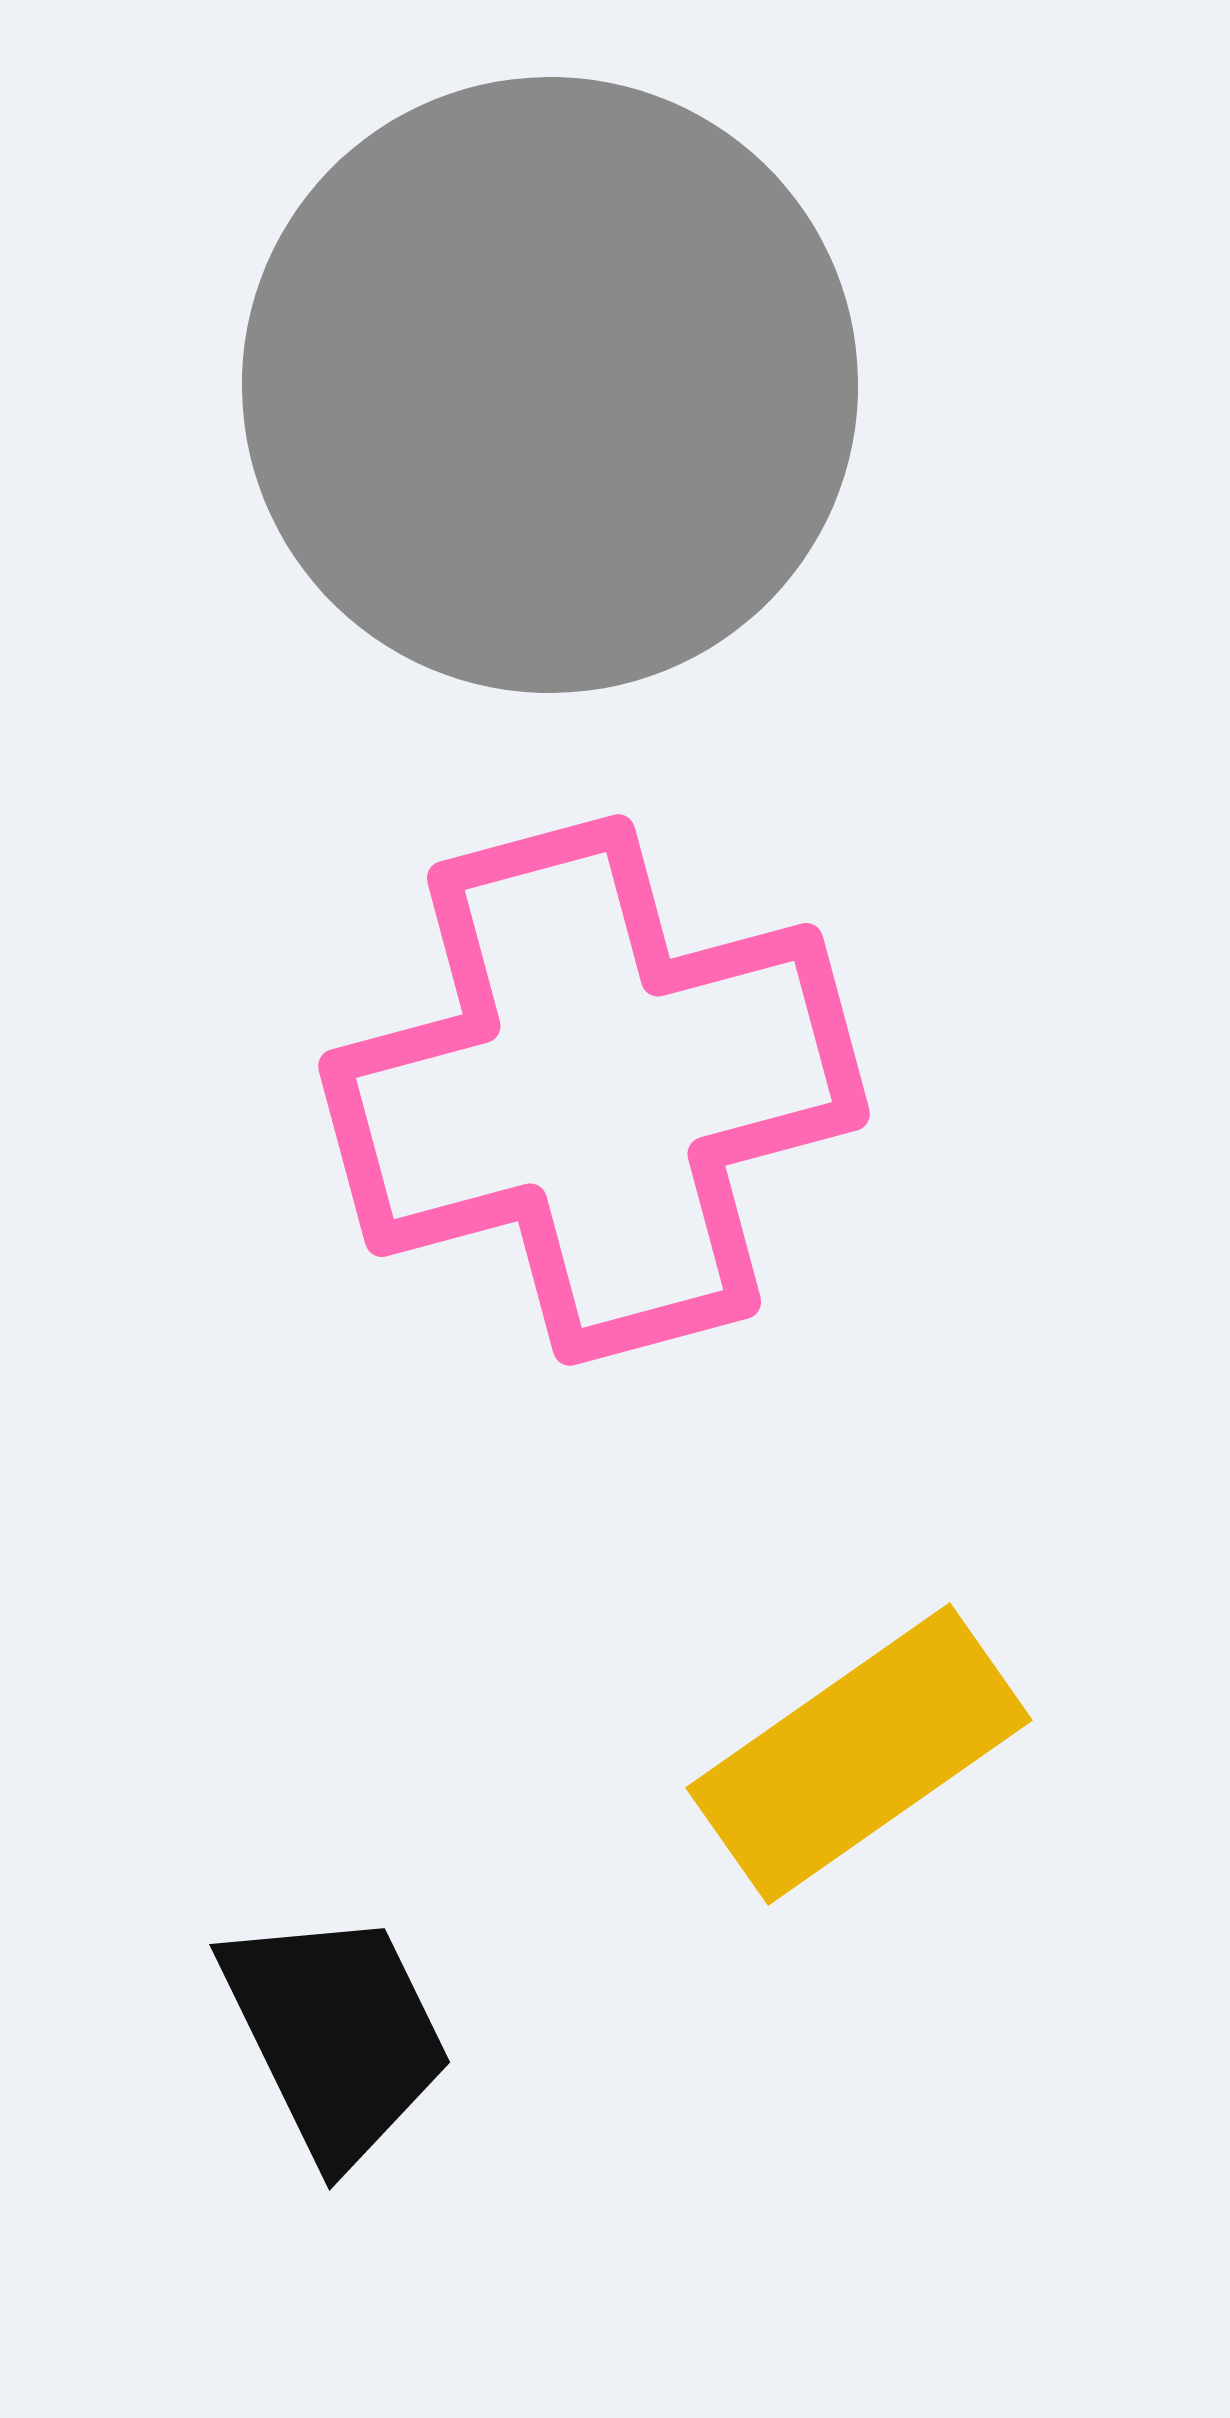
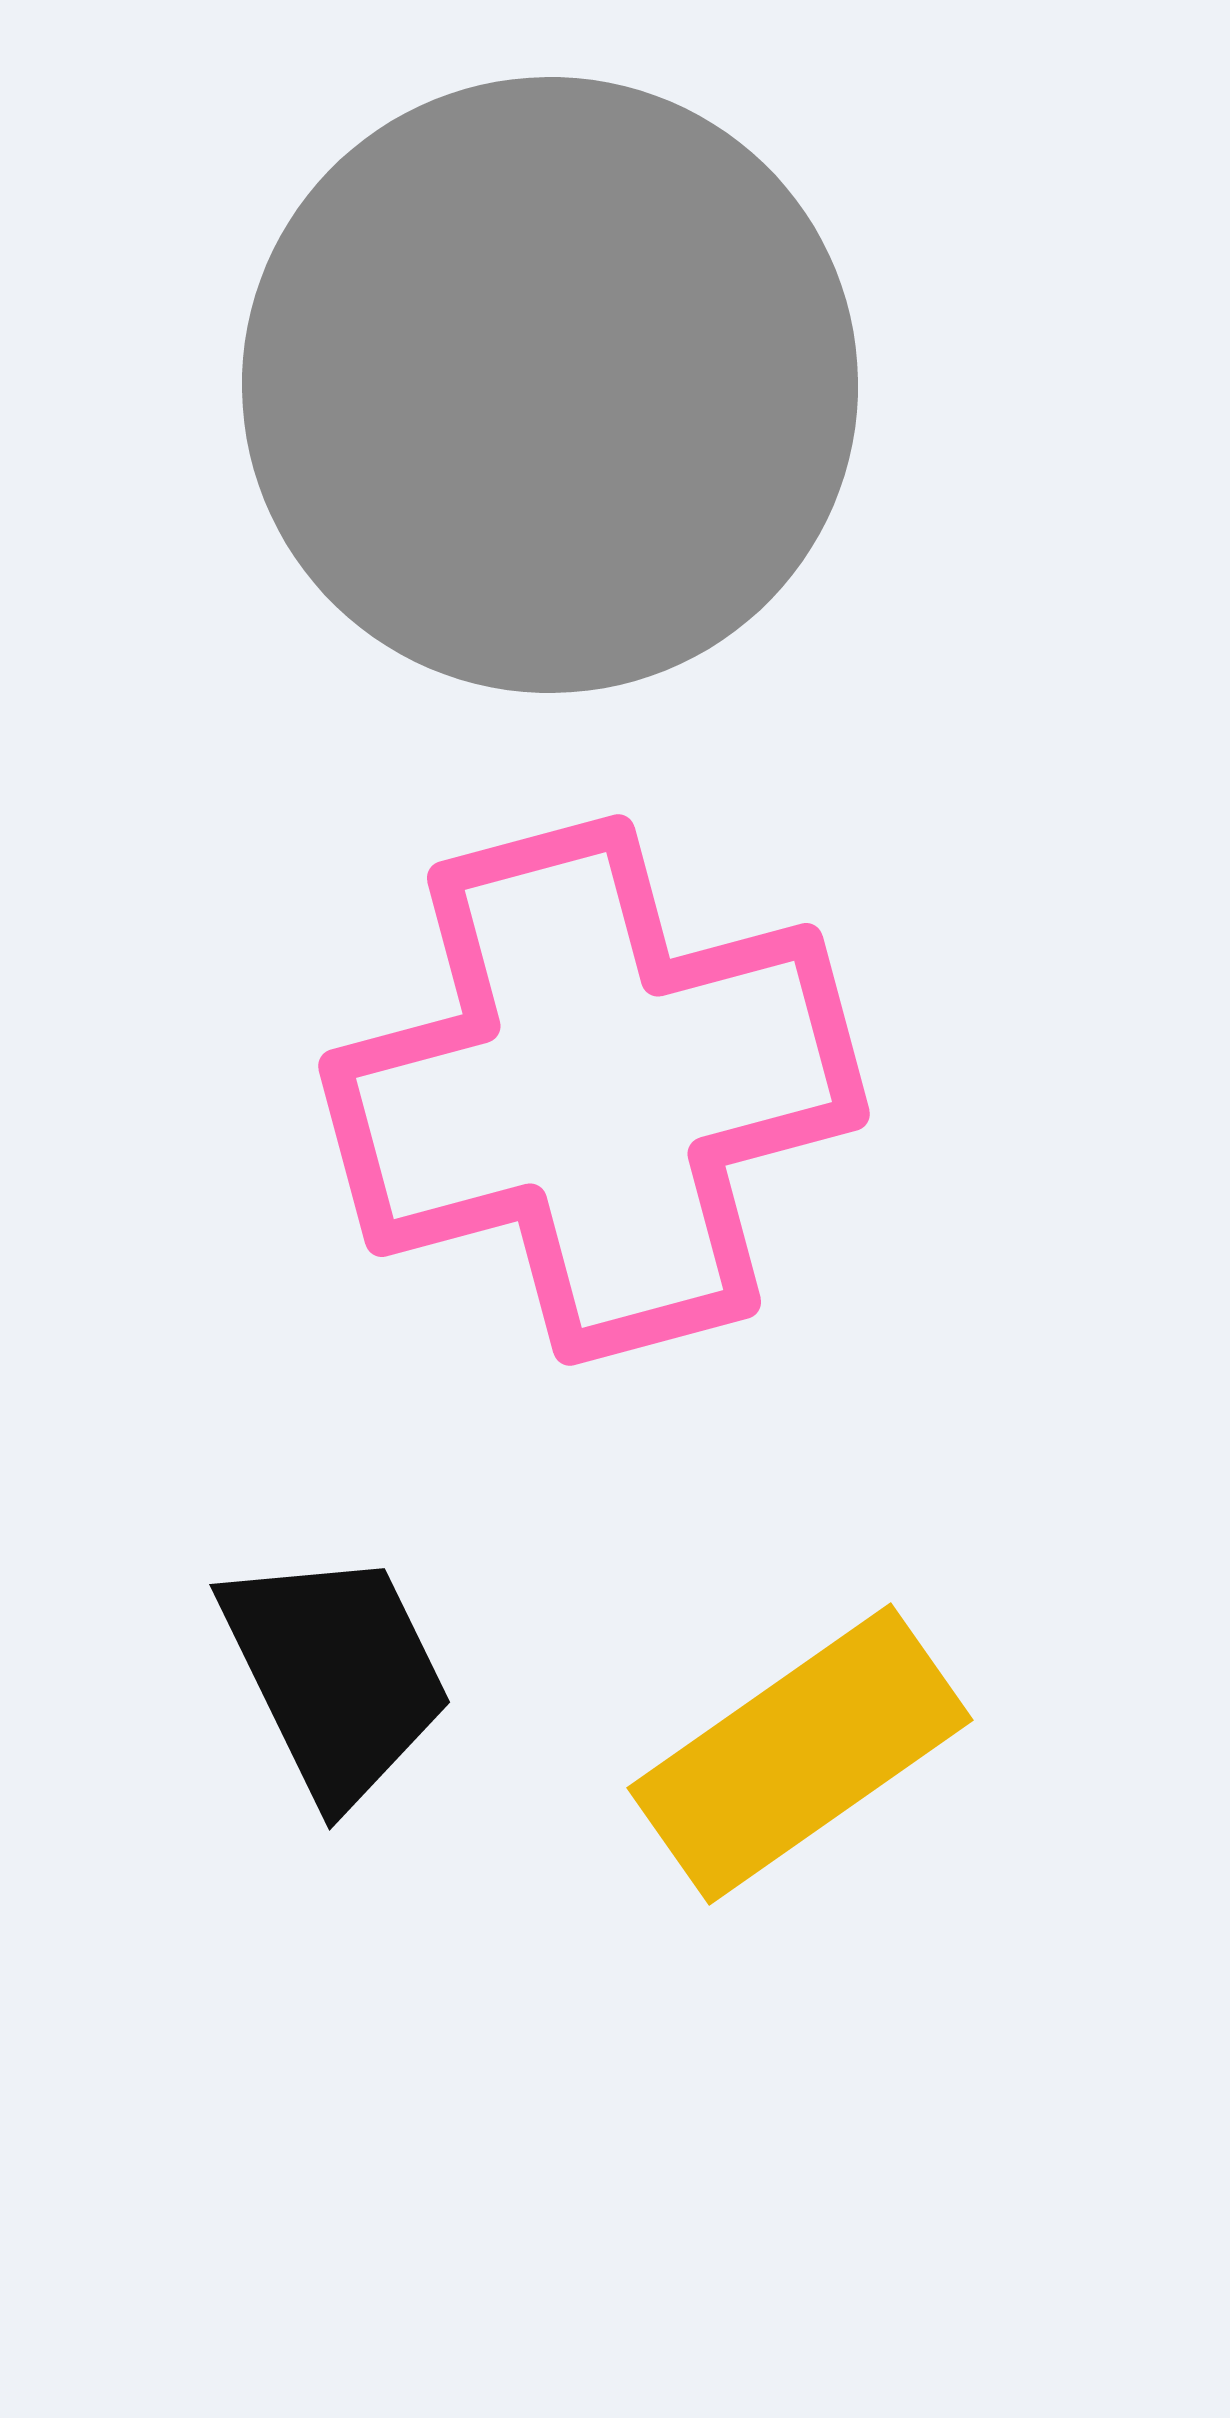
yellow rectangle: moved 59 px left
black trapezoid: moved 360 px up
